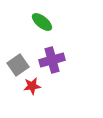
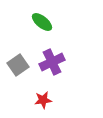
purple cross: moved 2 px down; rotated 10 degrees counterclockwise
red star: moved 11 px right, 14 px down
